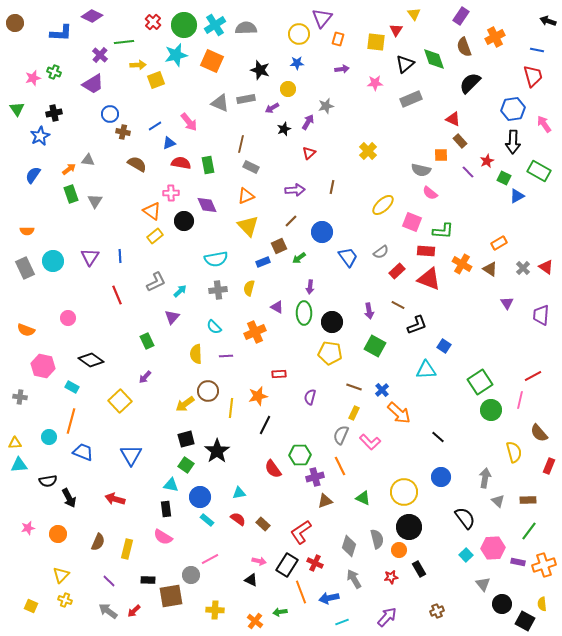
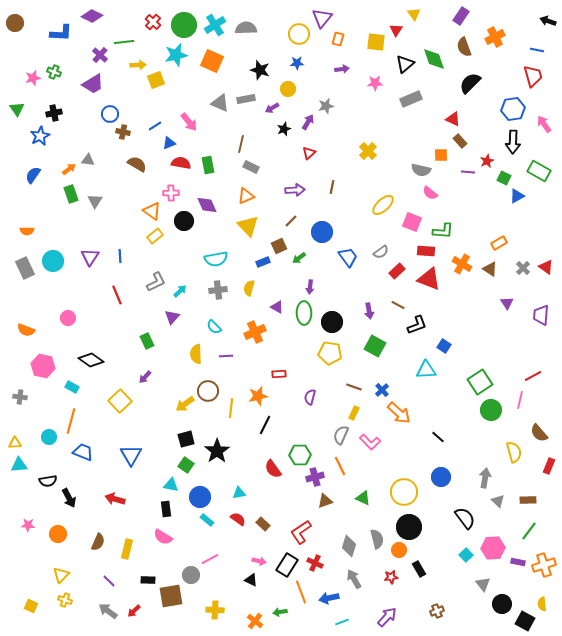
purple line at (468, 172): rotated 40 degrees counterclockwise
pink star at (28, 528): moved 3 px up; rotated 16 degrees clockwise
